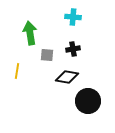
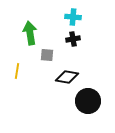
black cross: moved 10 px up
